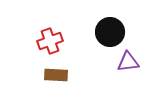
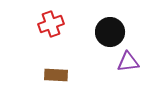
red cross: moved 1 px right, 17 px up
